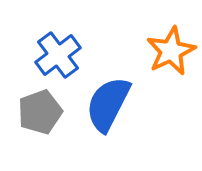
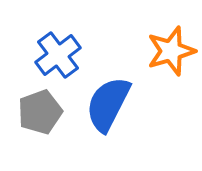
orange star: rotated 9 degrees clockwise
